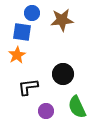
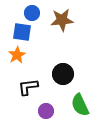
green semicircle: moved 3 px right, 2 px up
